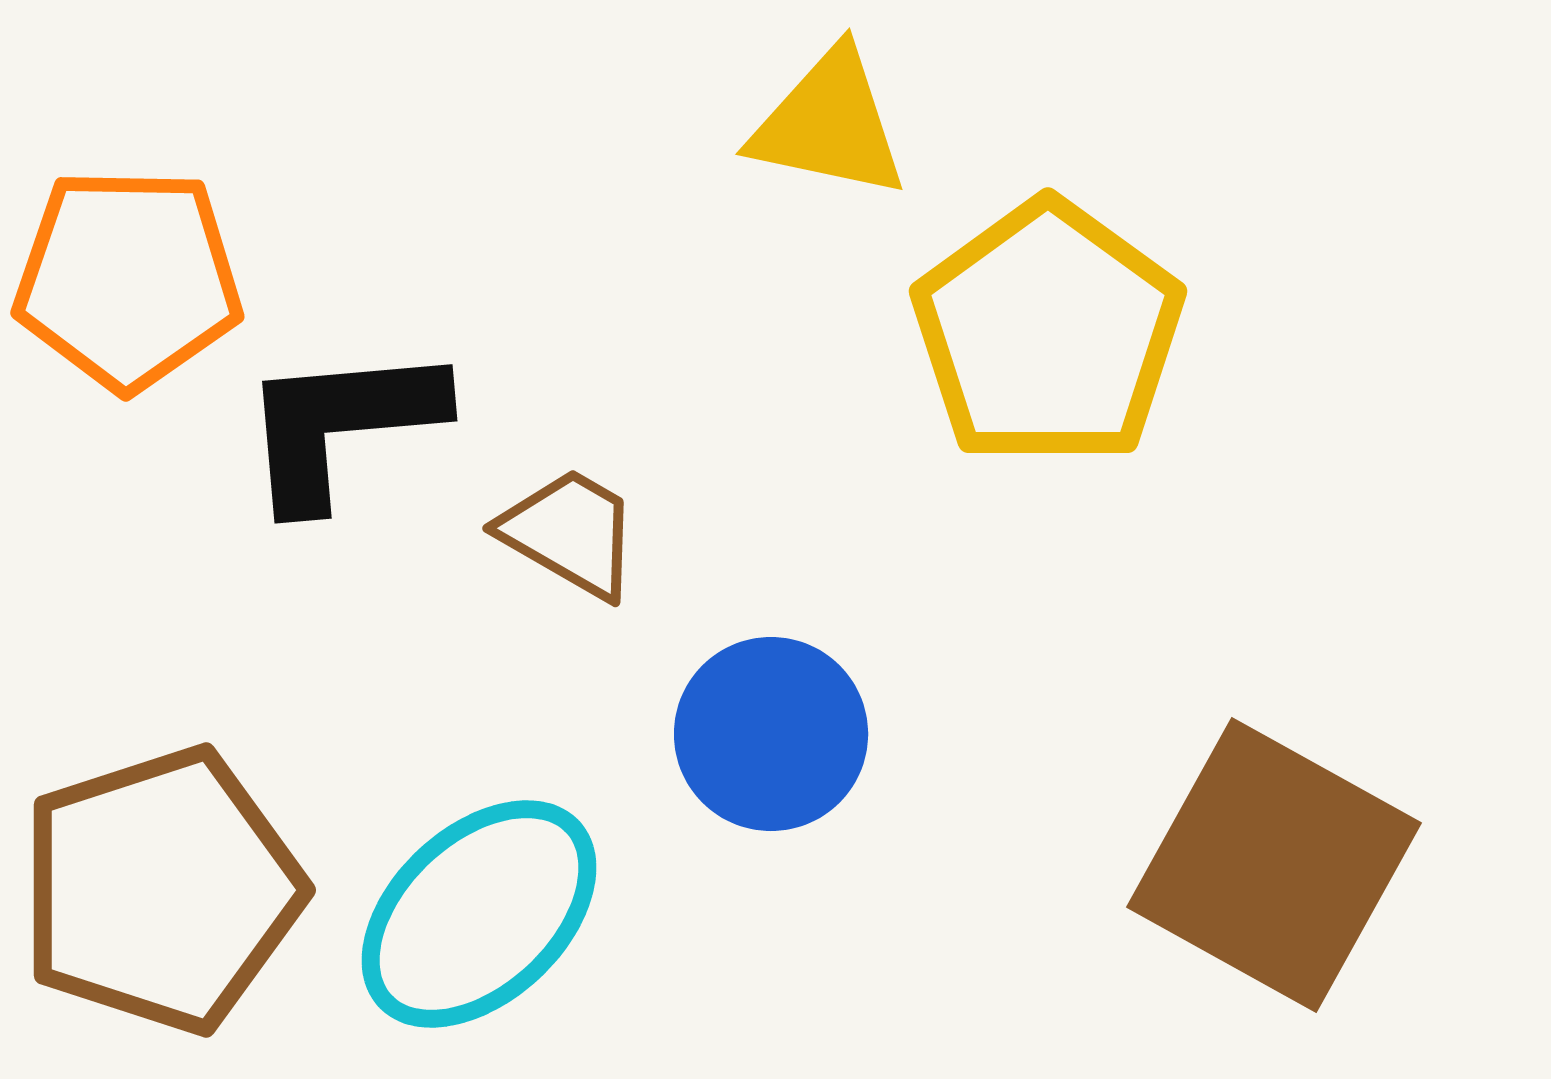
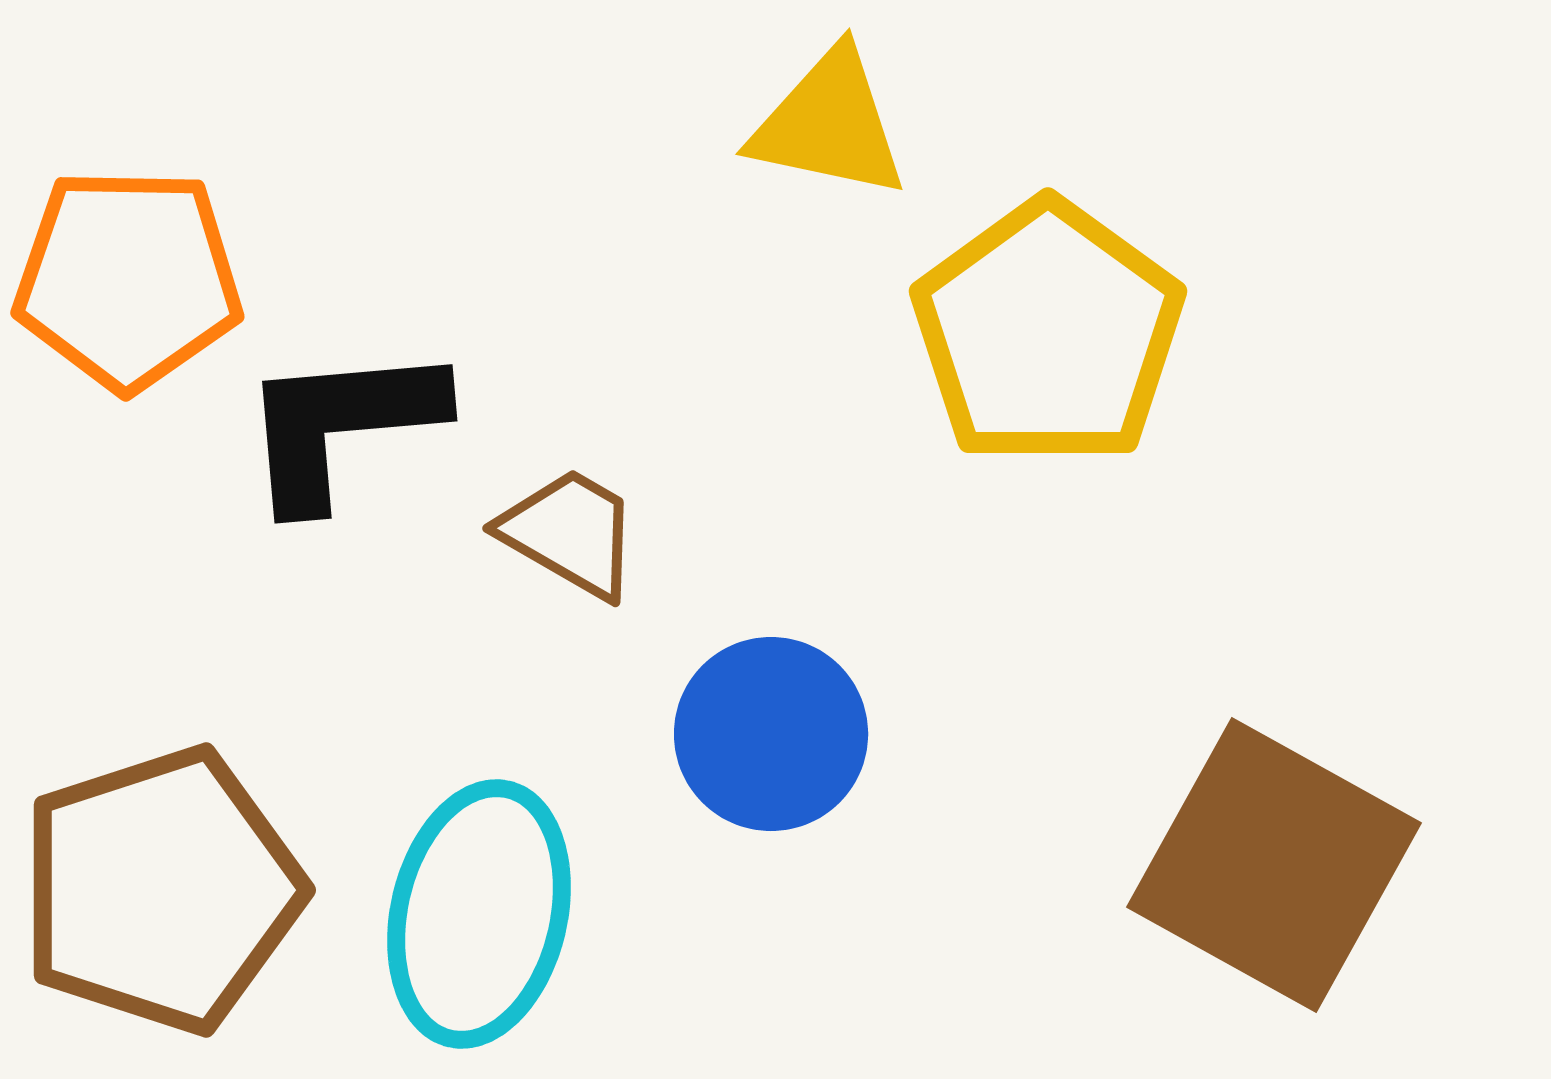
cyan ellipse: rotated 34 degrees counterclockwise
